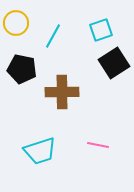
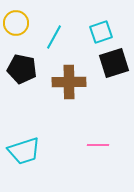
cyan square: moved 2 px down
cyan line: moved 1 px right, 1 px down
black square: rotated 16 degrees clockwise
brown cross: moved 7 px right, 10 px up
pink line: rotated 10 degrees counterclockwise
cyan trapezoid: moved 16 px left
